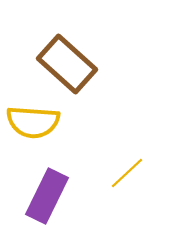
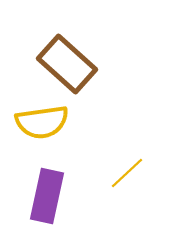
yellow semicircle: moved 9 px right; rotated 12 degrees counterclockwise
purple rectangle: rotated 14 degrees counterclockwise
